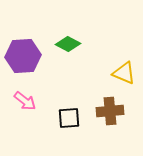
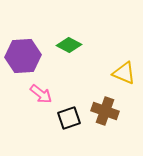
green diamond: moved 1 px right, 1 px down
pink arrow: moved 16 px right, 7 px up
brown cross: moved 5 px left; rotated 24 degrees clockwise
black square: rotated 15 degrees counterclockwise
